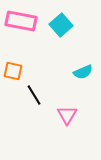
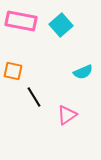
black line: moved 2 px down
pink triangle: rotated 25 degrees clockwise
